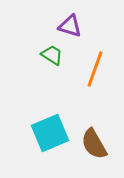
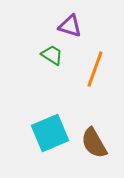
brown semicircle: moved 1 px up
